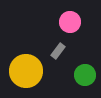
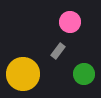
yellow circle: moved 3 px left, 3 px down
green circle: moved 1 px left, 1 px up
